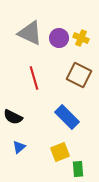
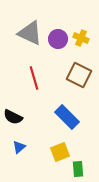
purple circle: moved 1 px left, 1 px down
